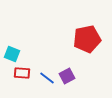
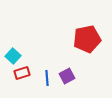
cyan square: moved 1 px right, 2 px down; rotated 21 degrees clockwise
red rectangle: rotated 21 degrees counterclockwise
blue line: rotated 49 degrees clockwise
